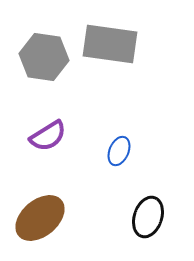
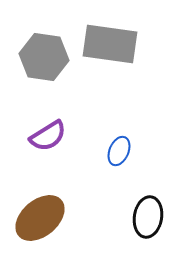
black ellipse: rotated 9 degrees counterclockwise
